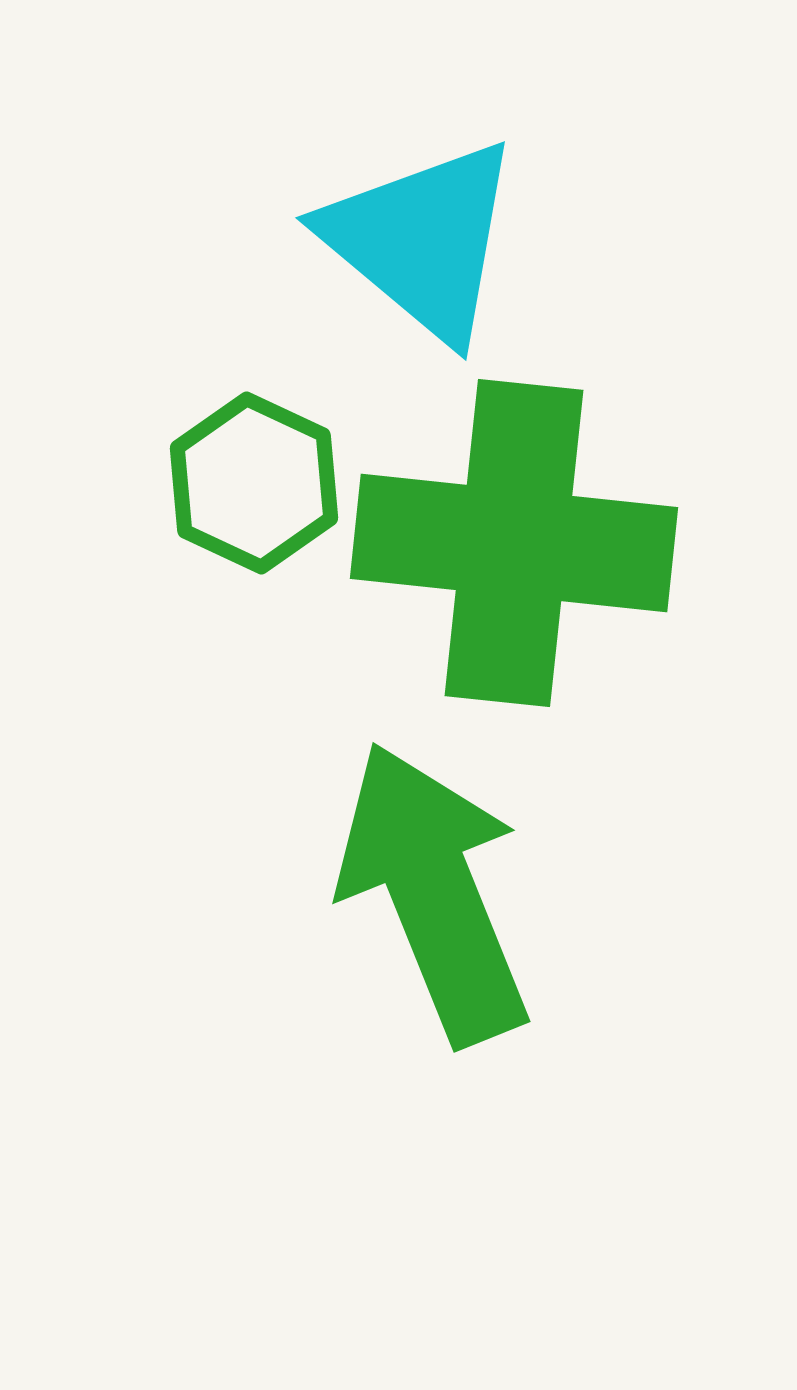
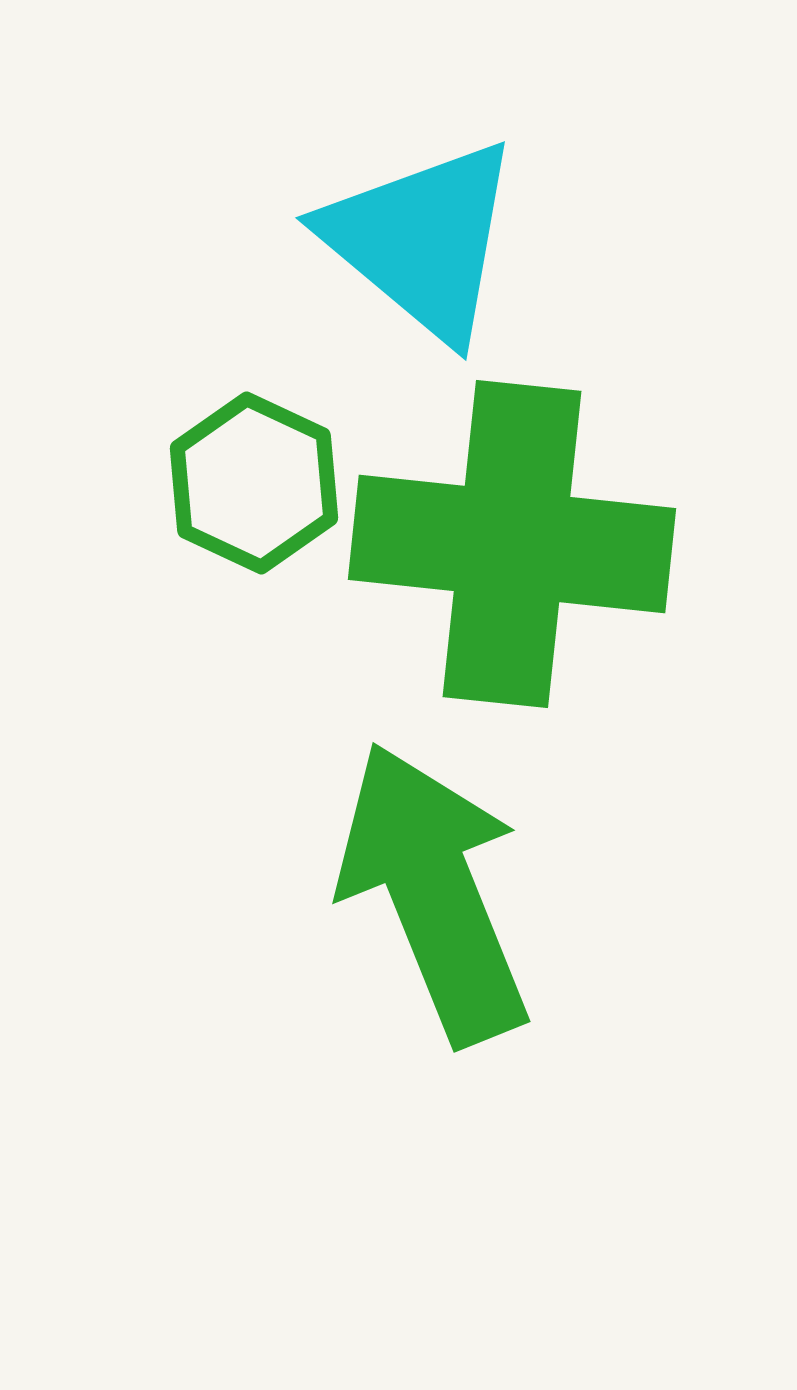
green cross: moved 2 px left, 1 px down
